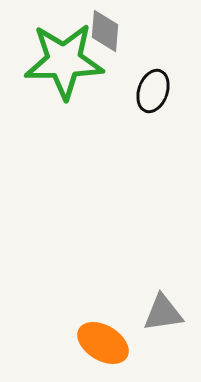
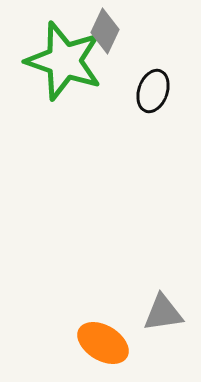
gray diamond: rotated 21 degrees clockwise
green star: rotated 20 degrees clockwise
